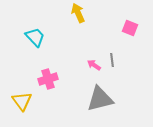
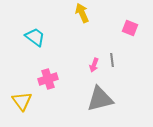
yellow arrow: moved 4 px right
cyan trapezoid: rotated 10 degrees counterclockwise
pink arrow: rotated 104 degrees counterclockwise
